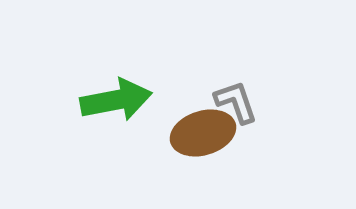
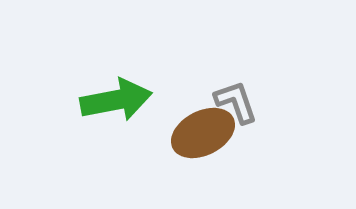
brown ellipse: rotated 10 degrees counterclockwise
